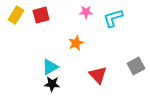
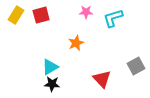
red triangle: moved 4 px right, 4 px down
